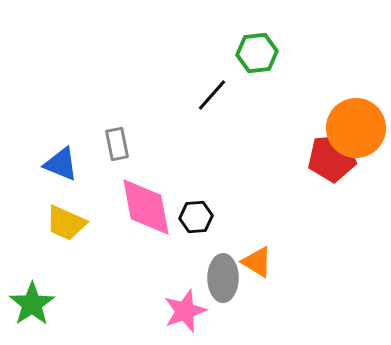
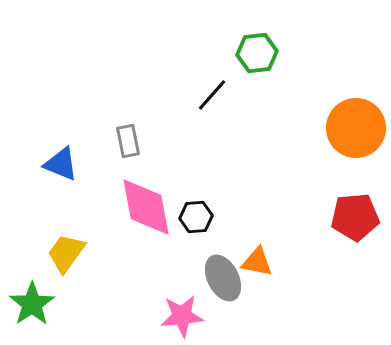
gray rectangle: moved 11 px right, 3 px up
red pentagon: moved 23 px right, 59 px down
yellow trapezoid: moved 30 px down; rotated 102 degrees clockwise
orange triangle: rotated 20 degrees counterclockwise
gray ellipse: rotated 27 degrees counterclockwise
pink star: moved 3 px left, 5 px down; rotated 15 degrees clockwise
